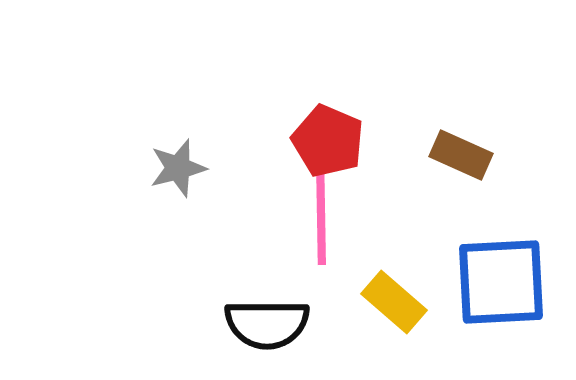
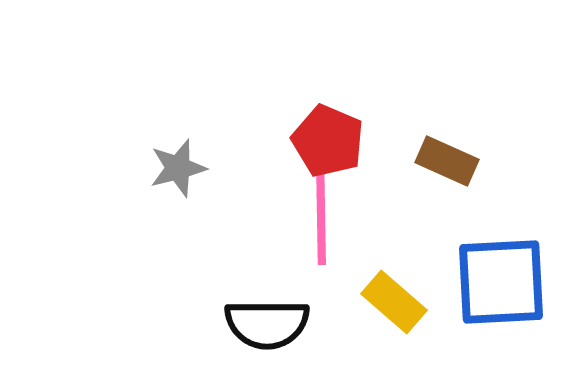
brown rectangle: moved 14 px left, 6 px down
